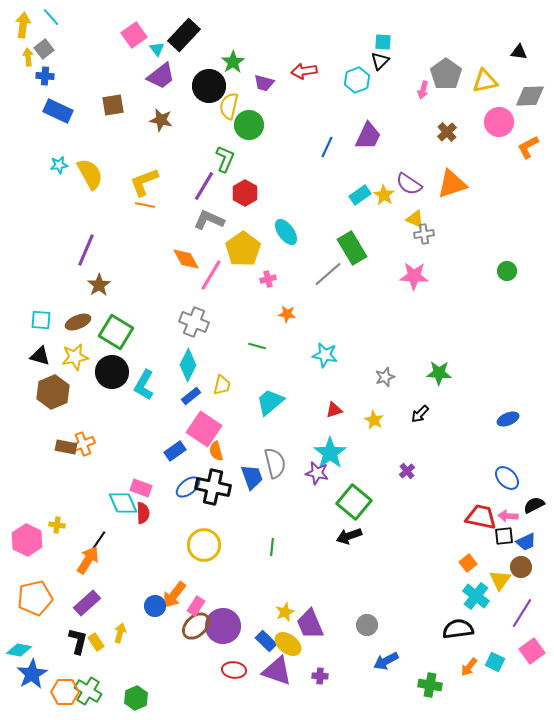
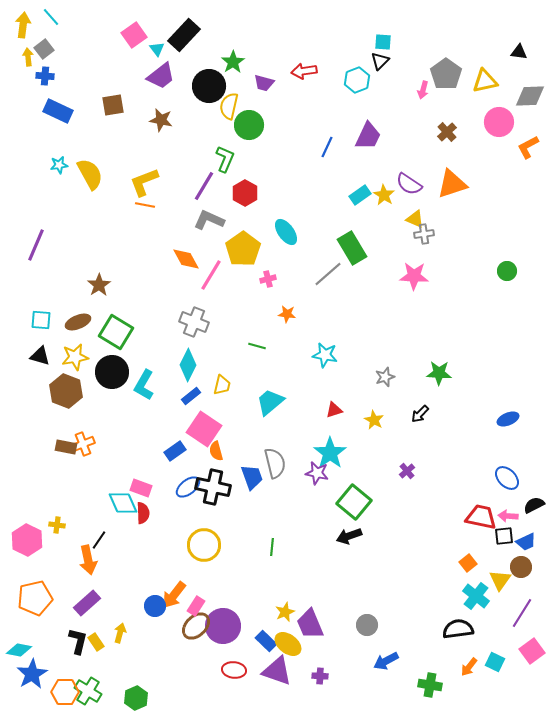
purple line at (86, 250): moved 50 px left, 5 px up
brown hexagon at (53, 392): moved 13 px right, 1 px up; rotated 16 degrees counterclockwise
orange arrow at (88, 560): rotated 136 degrees clockwise
